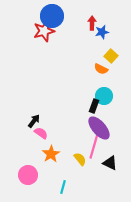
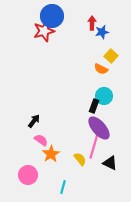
pink semicircle: moved 7 px down
